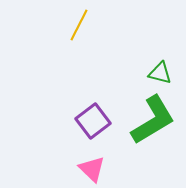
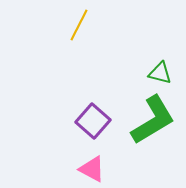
purple square: rotated 12 degrees counterclockwise
pink triangle: rotated 16 degrees counterclockwise
